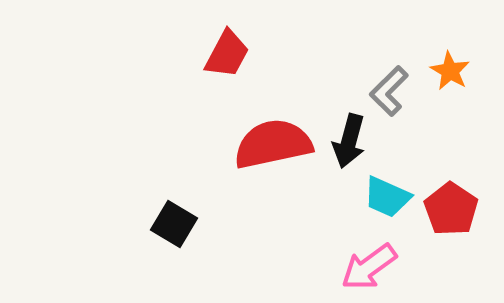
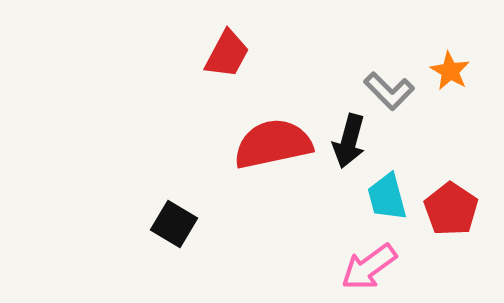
gray L-shape: rotated 90 degrees counterclockwise
cyan trapezoid: rotated 51 degrees clockwise
